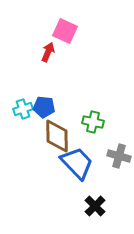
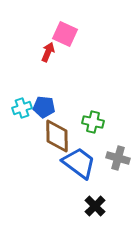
pink square: moved 3 px down
cyan cross: moved 1 px left, 1 px up
gray cross: moved 1 px left, 2 px down
blue trapezoid: moved 2 px right; rotated 9 degrees counterclockwise
